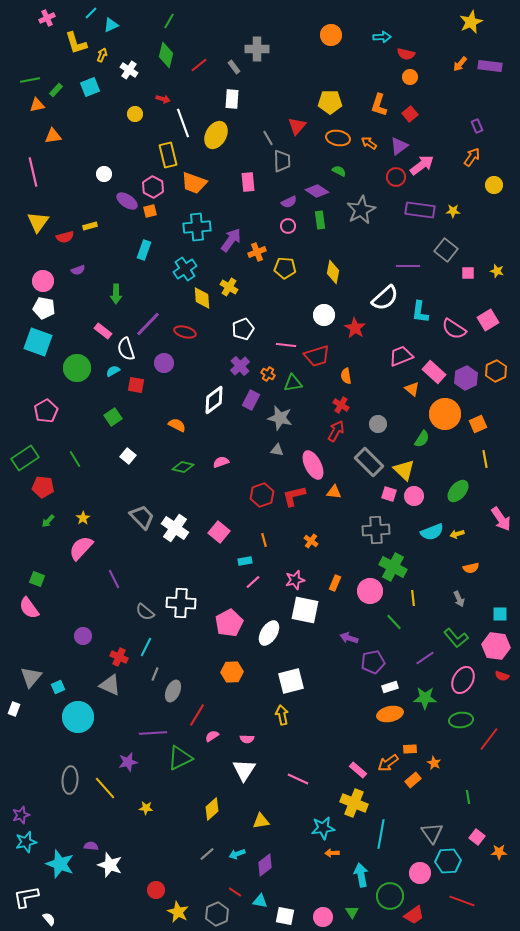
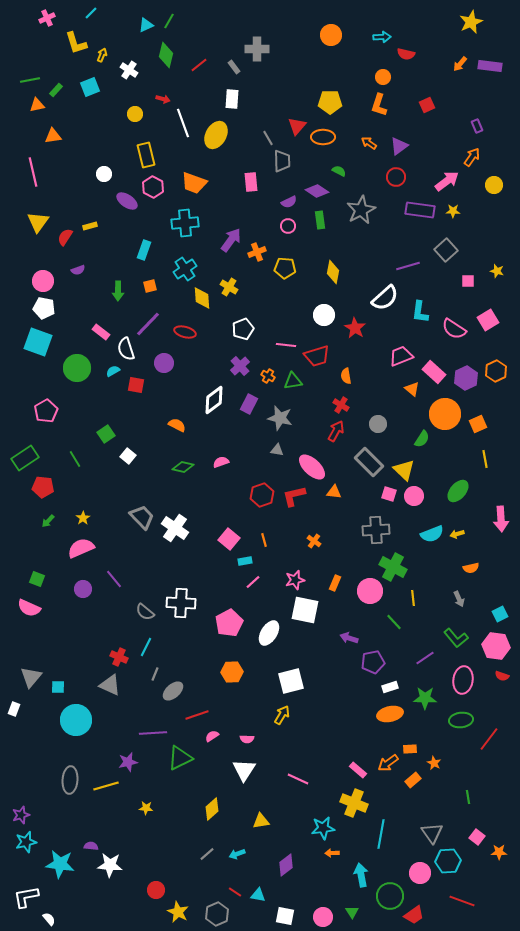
cyan triangle at (111, 25): moved 35 px right
orange circle at (410, 77): moved 27 px left
red square at (410, 114): moved 17 px right, 9 px up; rotated 14 degrees clockwise
orange ellipse at (338, 138): moved 15 px left, 1 px up; rotated 10 degrees counterclockwise
yellow rectangle at (168, 155): moved 22 px left
pink arrow at (422, 165): moved 25 px right, 16 px down
pink rectangle at (248, 182): moved 3 px right
orange square at (150, 211): moved 75 px down
cyan cross at (197, 227): moved 12 px left, 4 px up
red semicircle at (65, 237): rotated 138 degrees clockwise
gray square at (446, 250): rotated 10 degrees clockwise
purple line at (408, 266): rotated 15 degrees counterclockwise
pink square at (468, 273): moved 8 px down
green arrow at (116, 294): moved 2 px right, 3 px up
pink rectangle at (103, 331): moved 2 px left, 1 px down
orange cross at (268, 374): moved 2 px down
green triangle at (293, 383): moved 2 px up
purple rectangle at (251, 400): moved 2 px left, 4 px down
green square at (113, 417): moved 7 px left, 17 px down
pink ellipse at (313, 465): moved 1 px left, 2 px down; rotated 20 degrees counterclockwise
pink arrow at (501, 519): rotated 30 degrees clockwise
pink square at (219, 532): moved 10 px right, 7 px down
cyan semicircle at (432, 532): moved 2 px down
orange cross at (311, 541): moved 3 px right
pink semicircle at (81, 548): rotated 24 degrees clockwise
purple line at (114, 579): rotated 12 degrees counterclockwise
pink semicircle at (29, 608): rotated 30 degrees counterclockwise
cyan square at (500, 614): rotated 28 degrees counterclockwise
purple circle at (83, 636): moved 47 px up
pink ellipse at (463, 680): rotated 20 degrees counterclockwise
cyan square at (58, 687): rotated 24 degrees clockwise
gray ellipse at (173, 691): rotated 25 degrees clockwise
red line at (197, 715): rotated 40 degrees clockwise
yellow arrow at (282, 715): rotated 42 degrees clockwise
cyan circle at (78, 717): moved 2 px left, 3 px down
yellow line at (105, 788): moved 1 px right, 2 px up; rotated 65 degrees counterclockwise
cyan star at (60, 864): rotated 12 degrees counterclockwise
white star at (110, 865): rotated 15 degrees counterclockwise
purple diamond at (265, 865): moved 21 px right
cyan triangle at (260, 901): moved 2 px left, 6 px up
